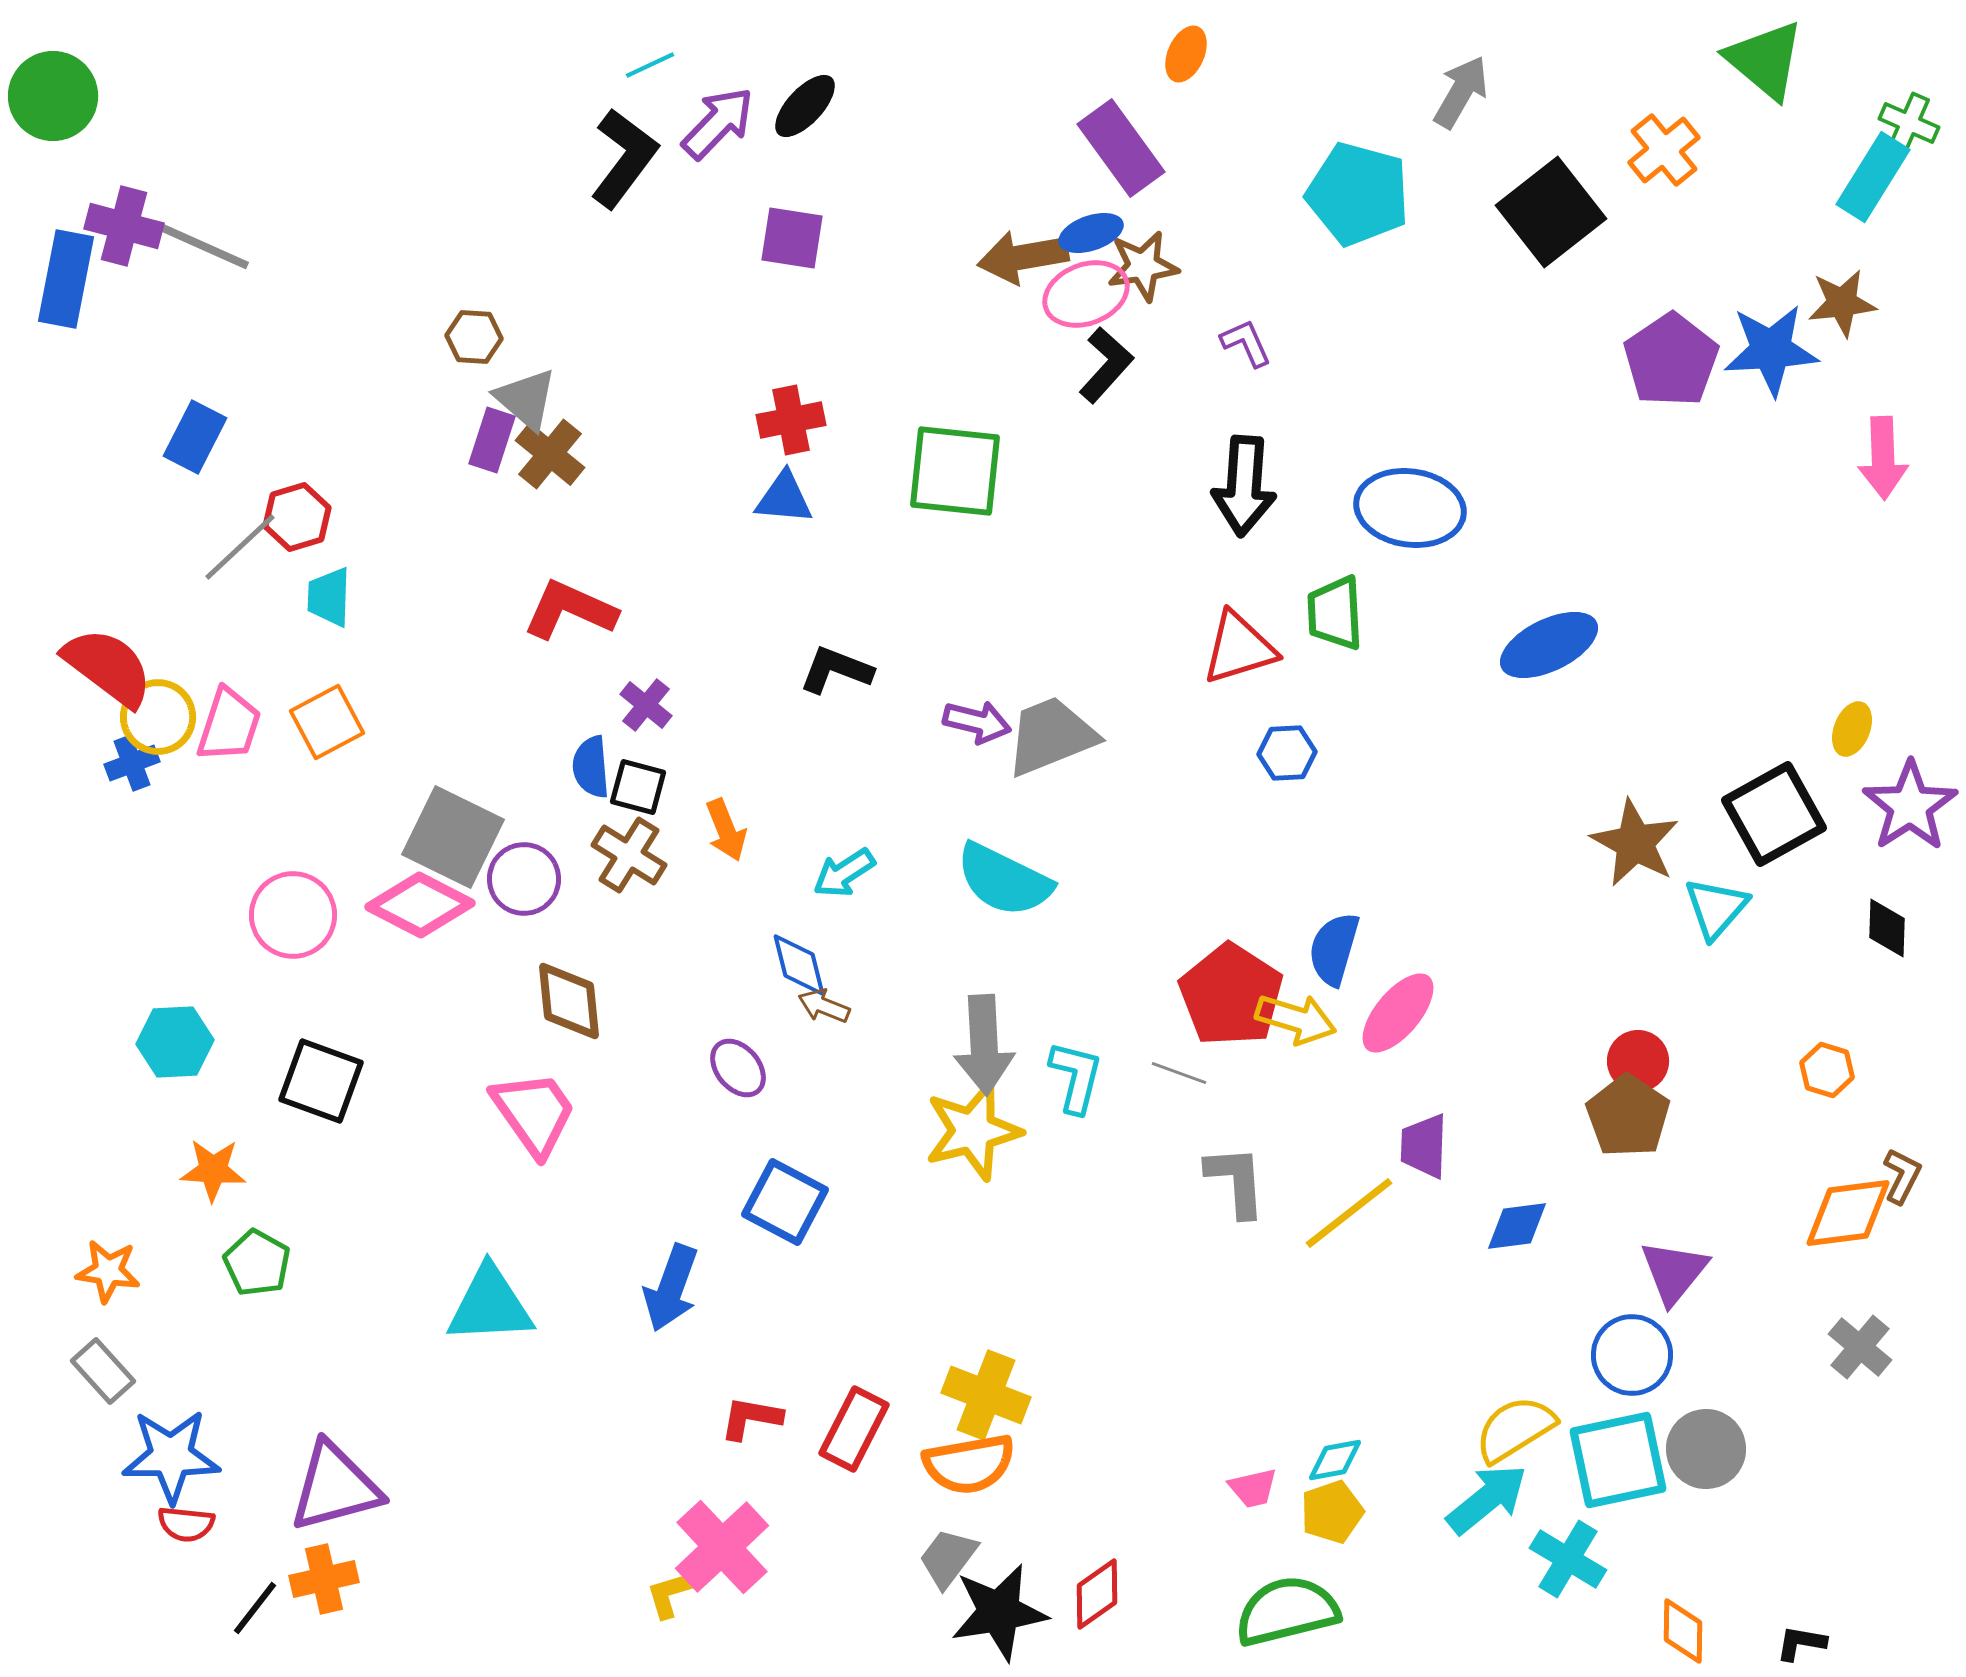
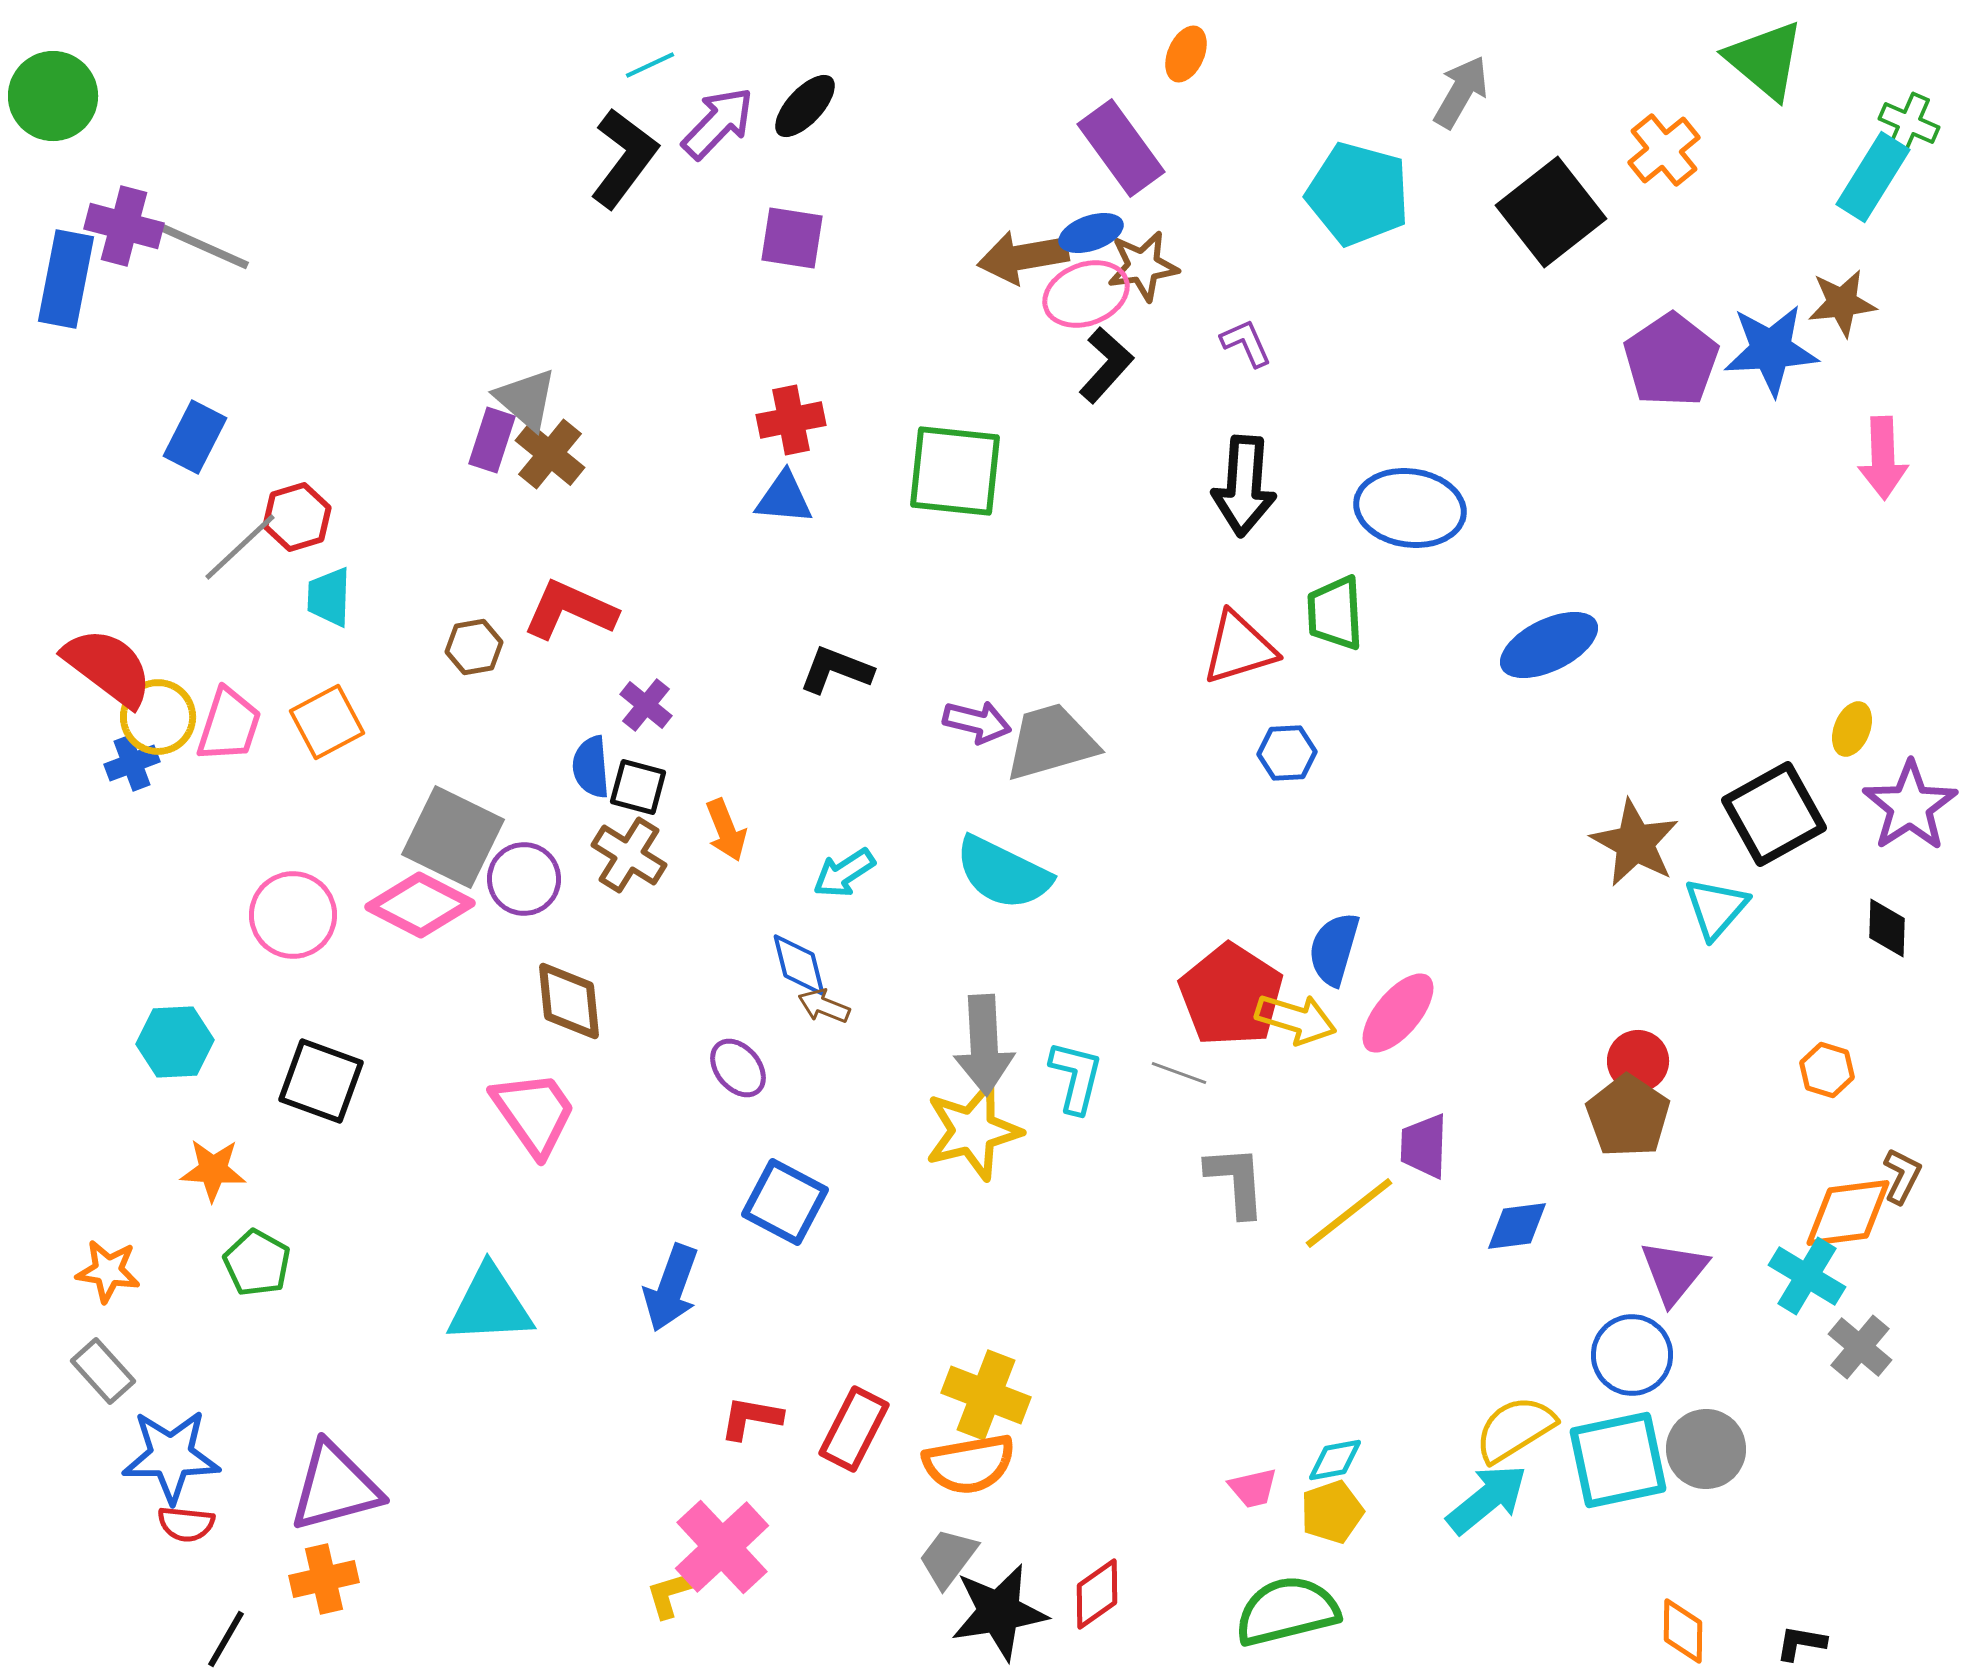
brown hexagon at (474, 337): moved 310 px down; rotated 14 degrees counterclockwise
gray trapezoid at (1051, 736): moved 6 px down; rotated 6 degrees clockwise
cyan semicircle at (1004, 880): moved 1 px left, 7 px up
cyan cross at (1568, 1559): moved 239 px right, 283 px up
black line at (255, 1608): moved 29 px left, 31 px down; rotated 8 degrees counterclockwise
